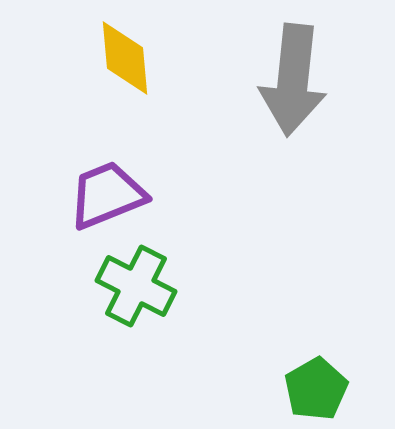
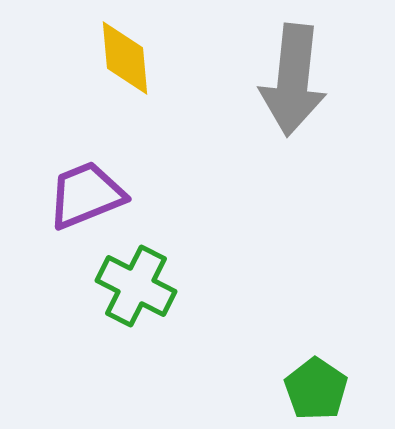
purple trapezoid: moved 21 px left
green pentagon: rotated 8 degrees counterclockwise
